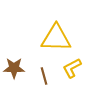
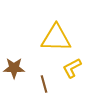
brown line: moved 8 px down
